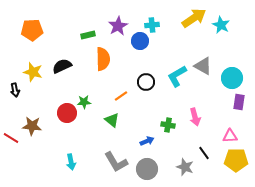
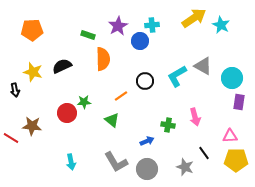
green rectangle: rotated 32 degrees clockwise
black circle: moved 1 px left, 1 px up
